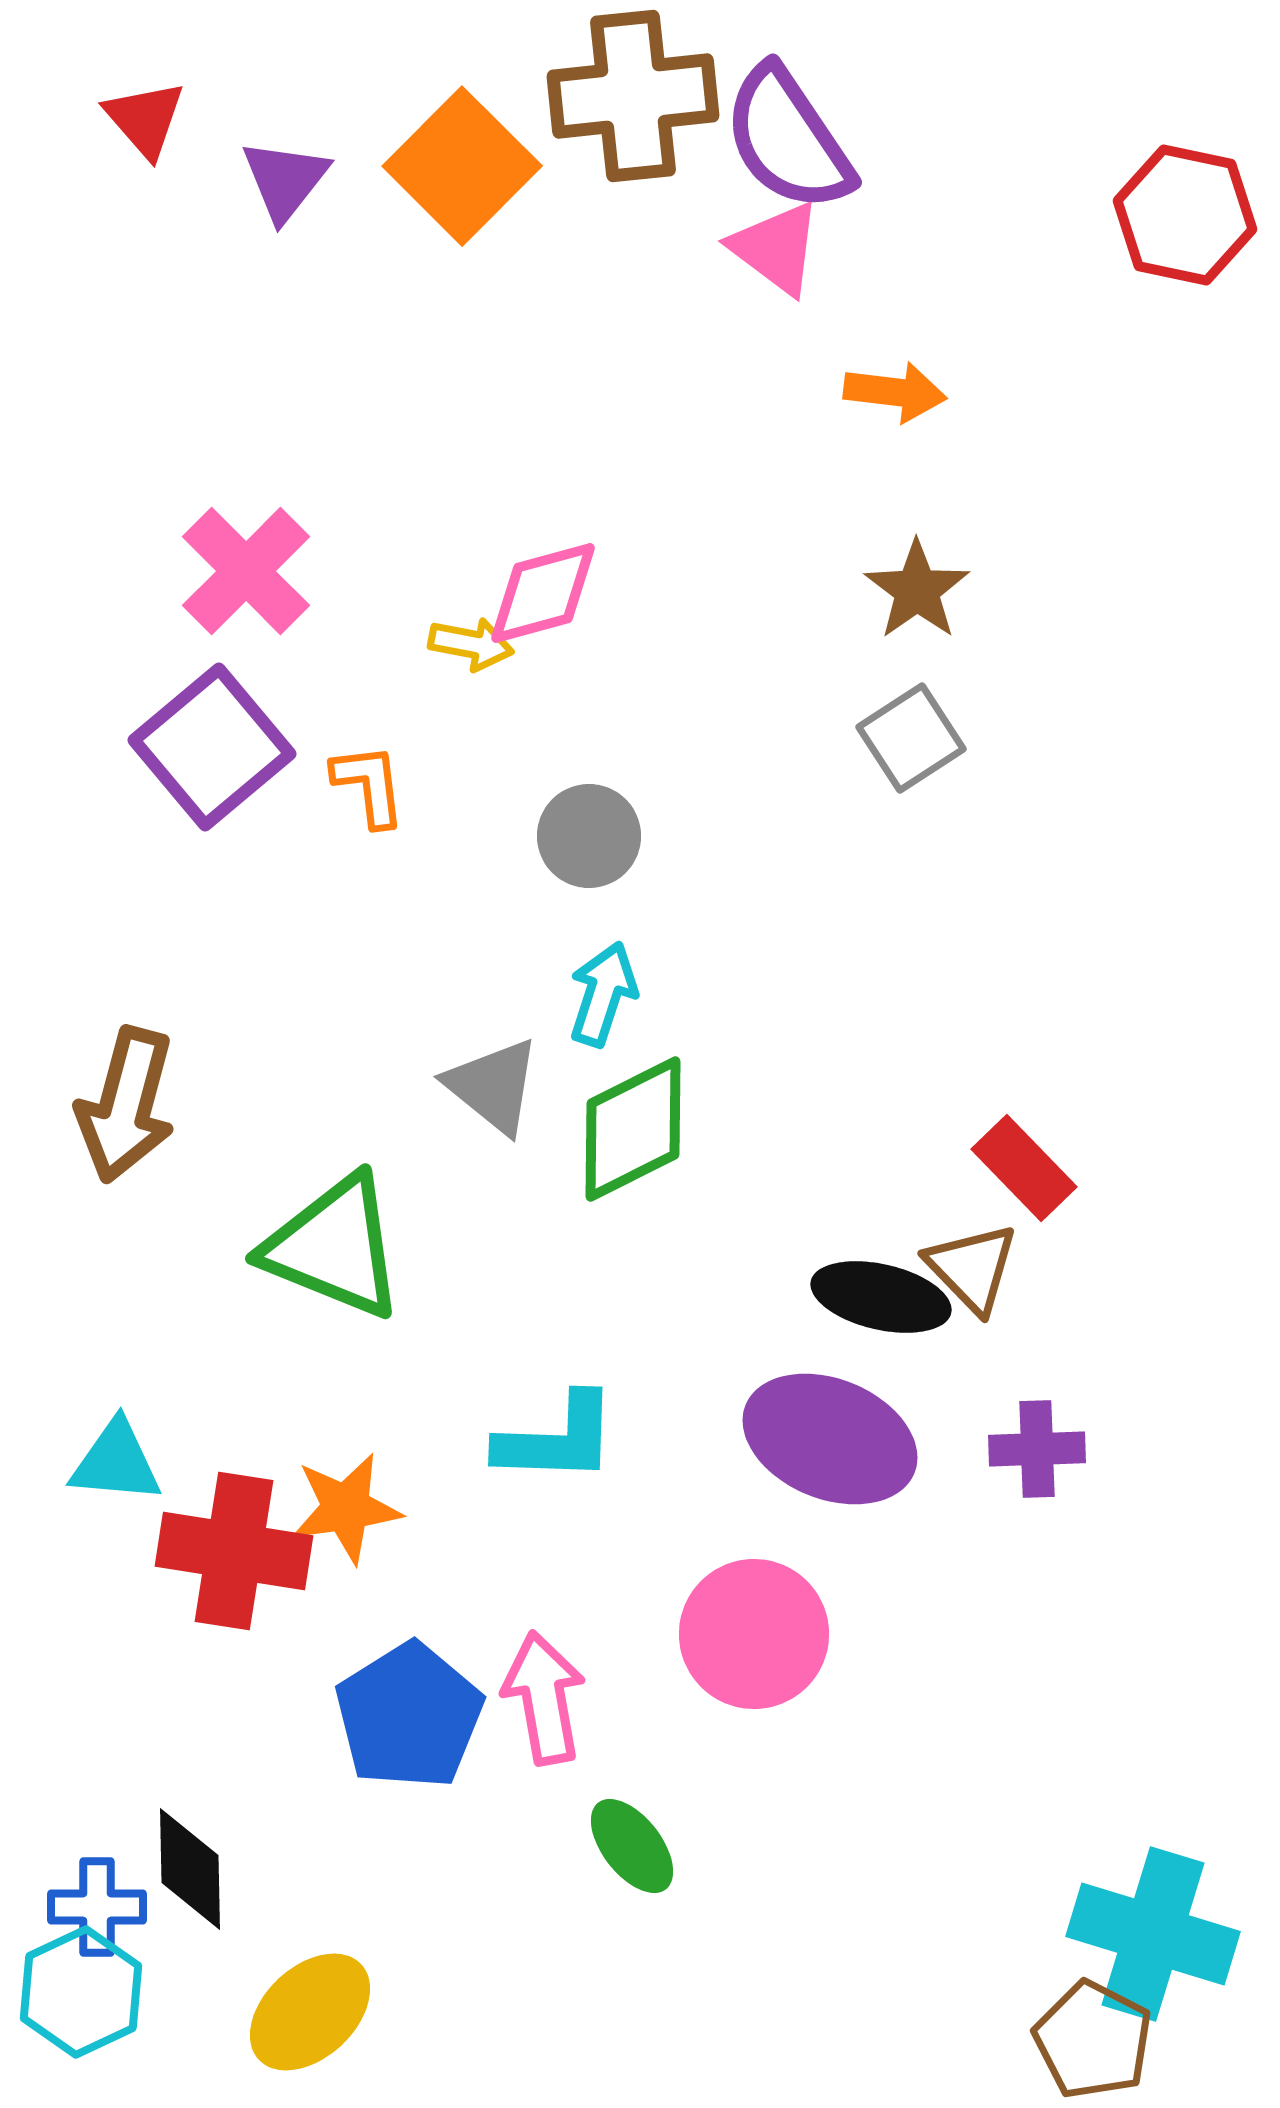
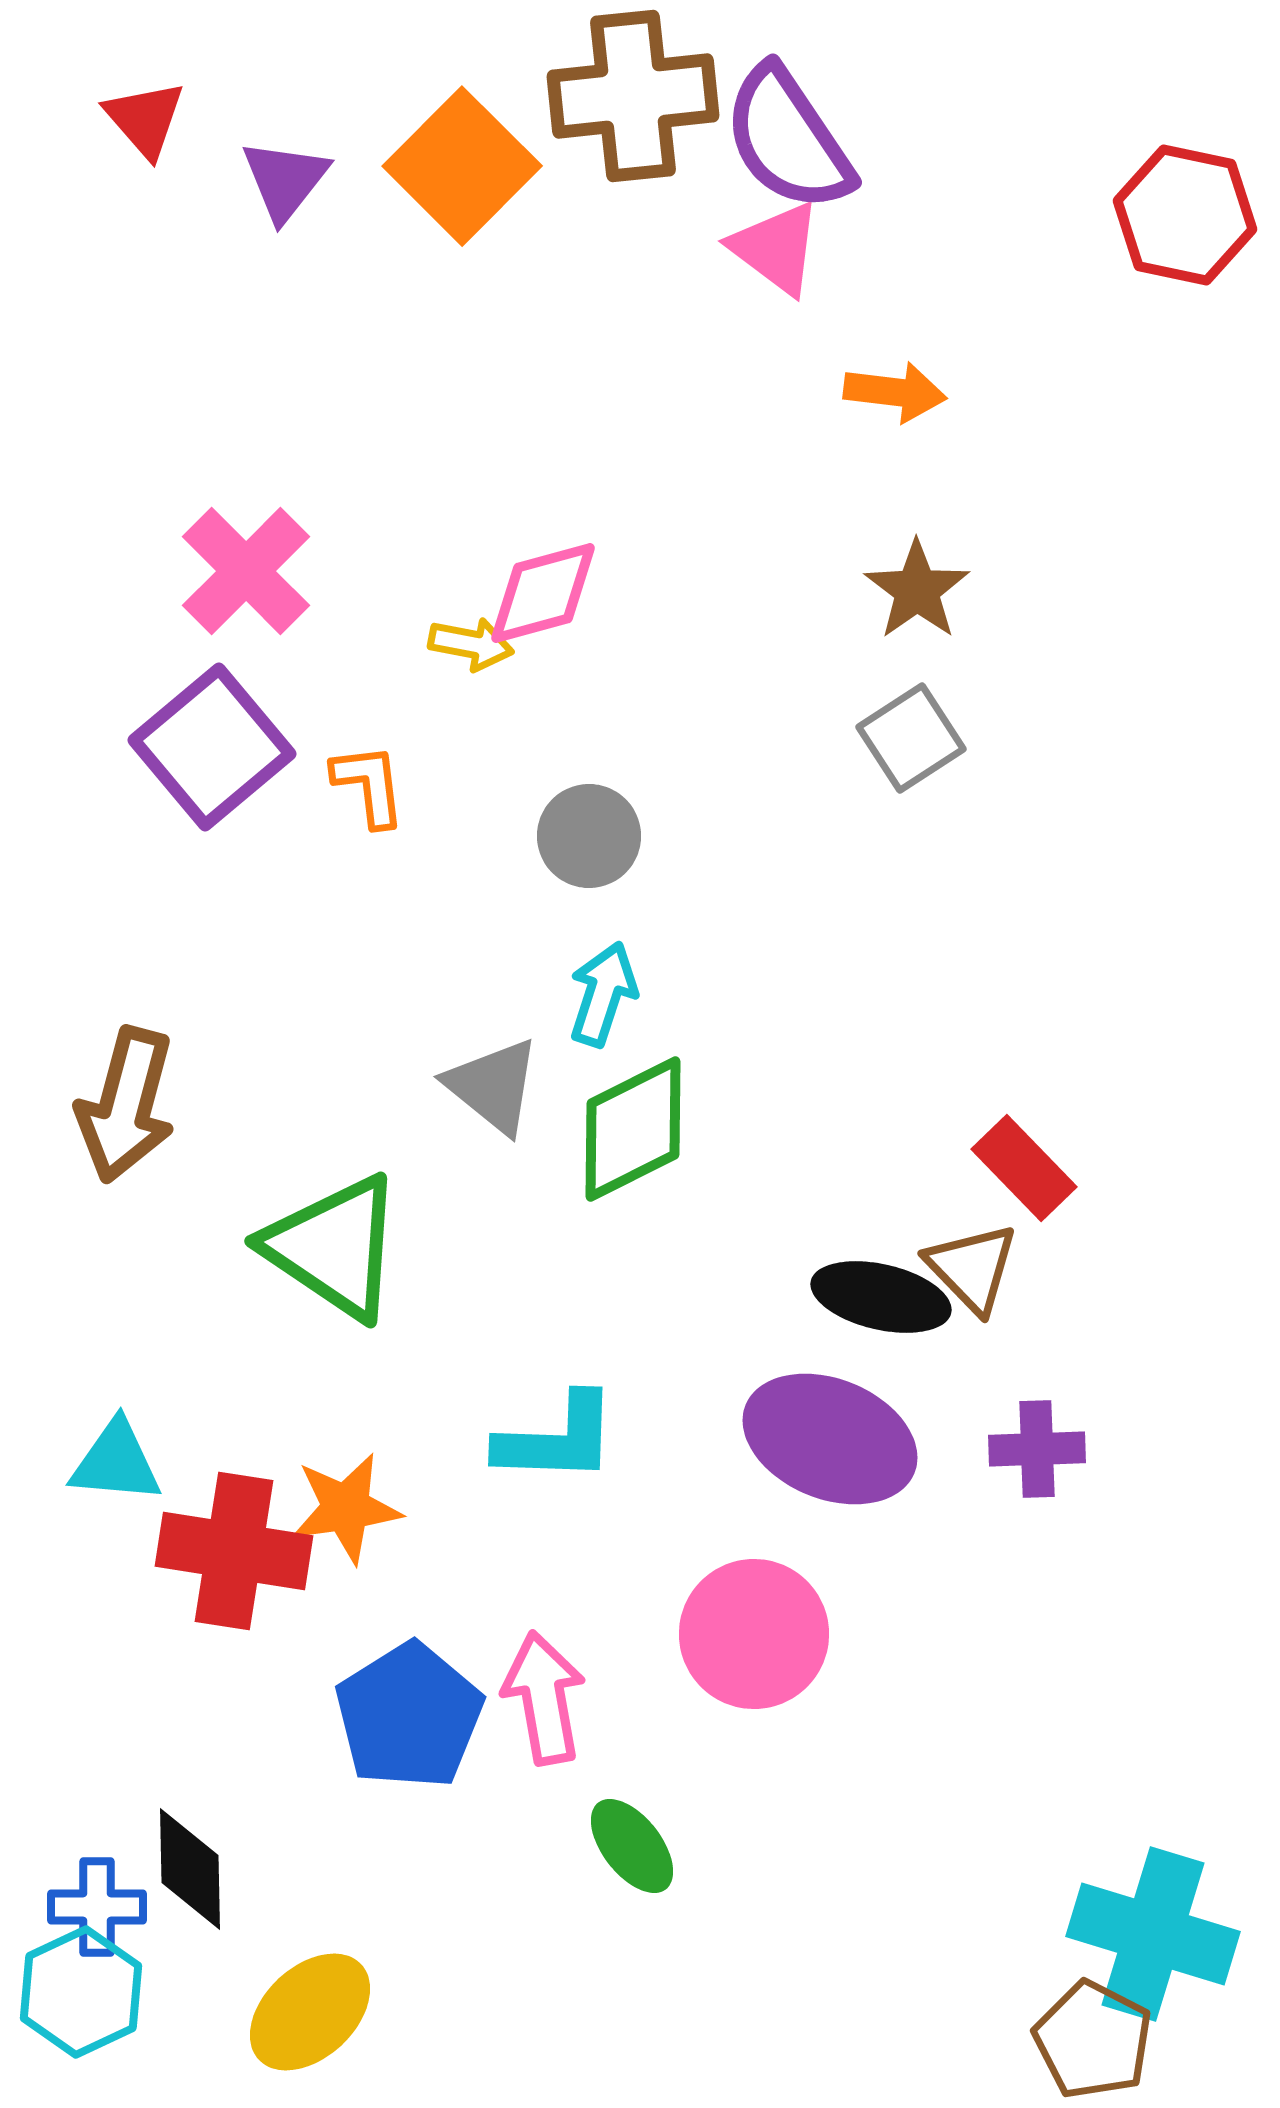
green triangle: rotated 12 degrees clockwise
